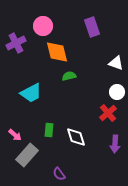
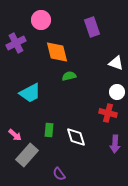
pink circle: moved 2 px left, 6 px up
cyan trapezoid: moved 1 px left
red cross: rotated 36 degrees counterclockwise
